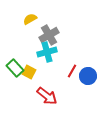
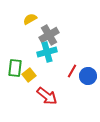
green rectangle: rotated 48 degrees clockwise
yellow square: moved 3 px down; rotated 24 degrees clockwise
